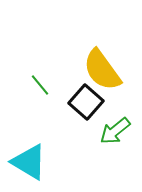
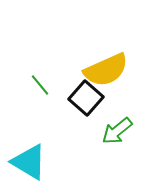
yellow semicircle: moved 4 px right; rotated 78 degrees counterclockwise
black square: moved 4 px up
green arrow: moved 2 px right
